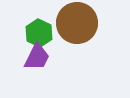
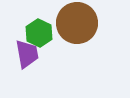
purple trapezoid: moved 10 px left, 3 px up; rotated 36 degrees counterclockwise
